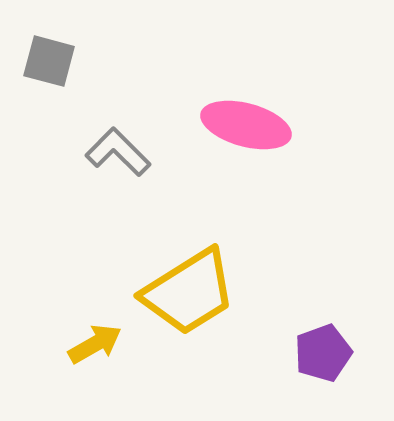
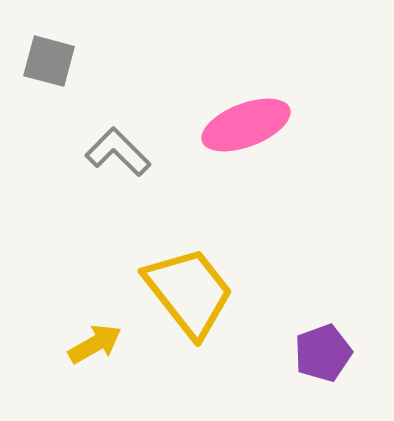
pink ellipse: rotated 36 degrees counterclockwise
yellow trapezoid: rotated 96 degrees counterclockwise
